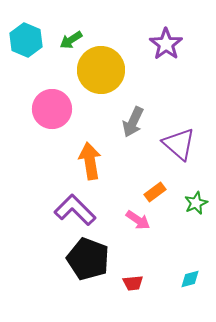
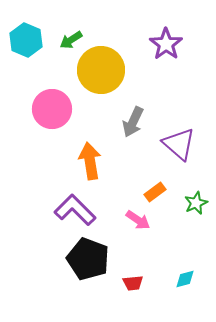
cyan diamond: moved 5 px left
